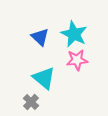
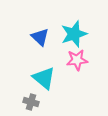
cyan star: rotated 28 degrees clockwise
gray cross: rotated 28 degrees counterclockwise
